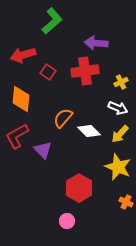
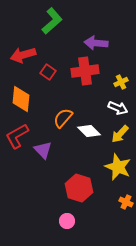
red hexagon: rotated 12 degrees counterclockwise
